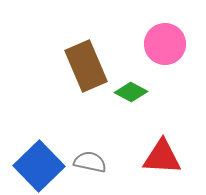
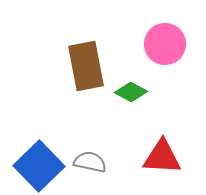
brown rectangle: rotated 12 degrees clockwise
